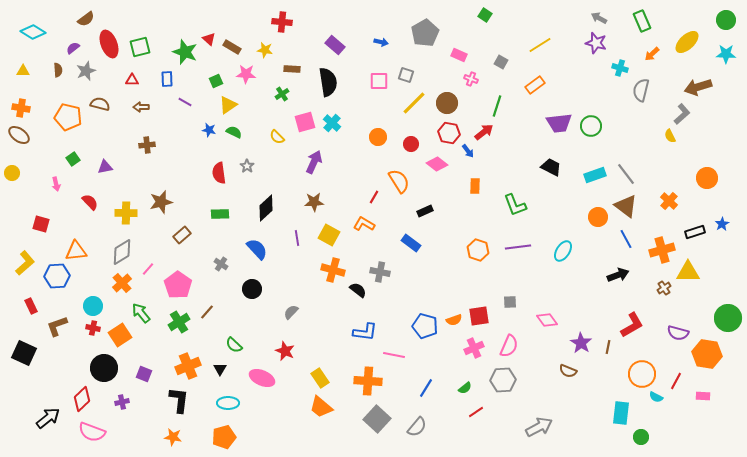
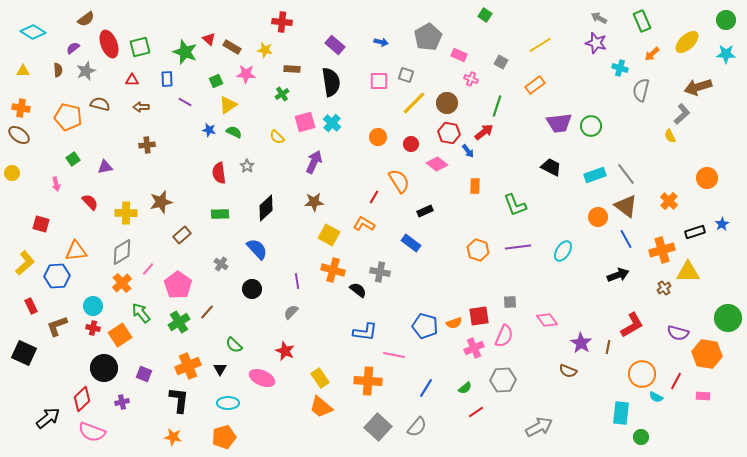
gray pentagon at (425, 33): moved 3 px right, 4 px down
black semicircle at (328, 82): moved 3 px right
purple line at (297, 238): moved 43 px down
orange semicircle at (454, 320): moved 3 px down
pink semicircle at (509, 346): moved 5 px left, 10 px up
gray square at (377, 419): moved 1 px right, 8 px down
